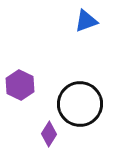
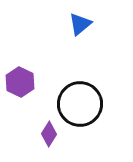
blue triangle: moved 6 px left, 3 px down; rotated 20 degrees counterclockwise
purple hexagon: moved 3 px up
